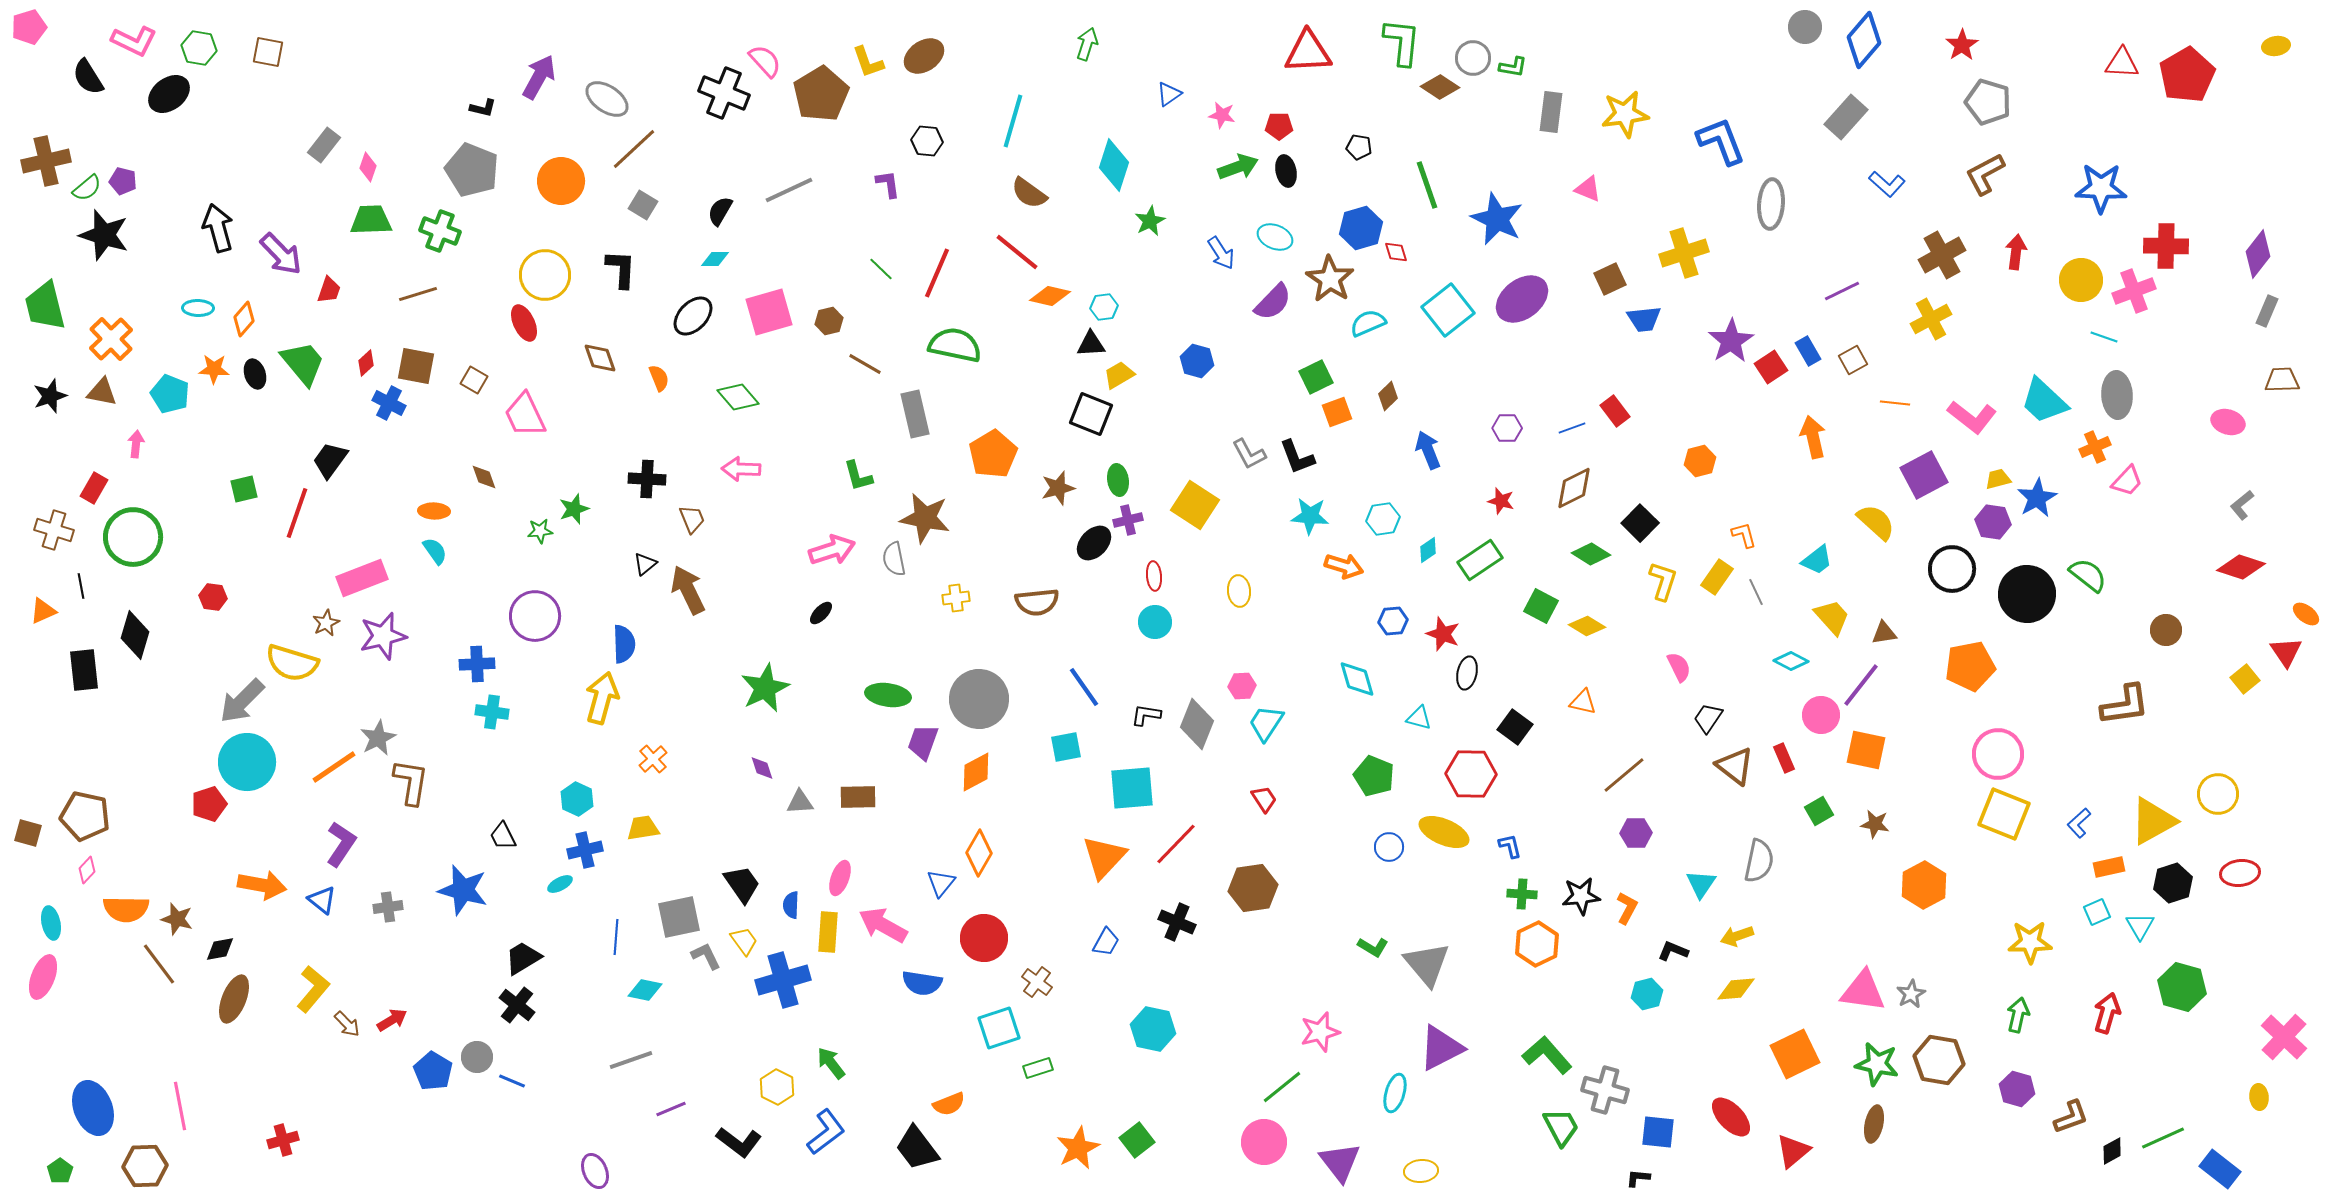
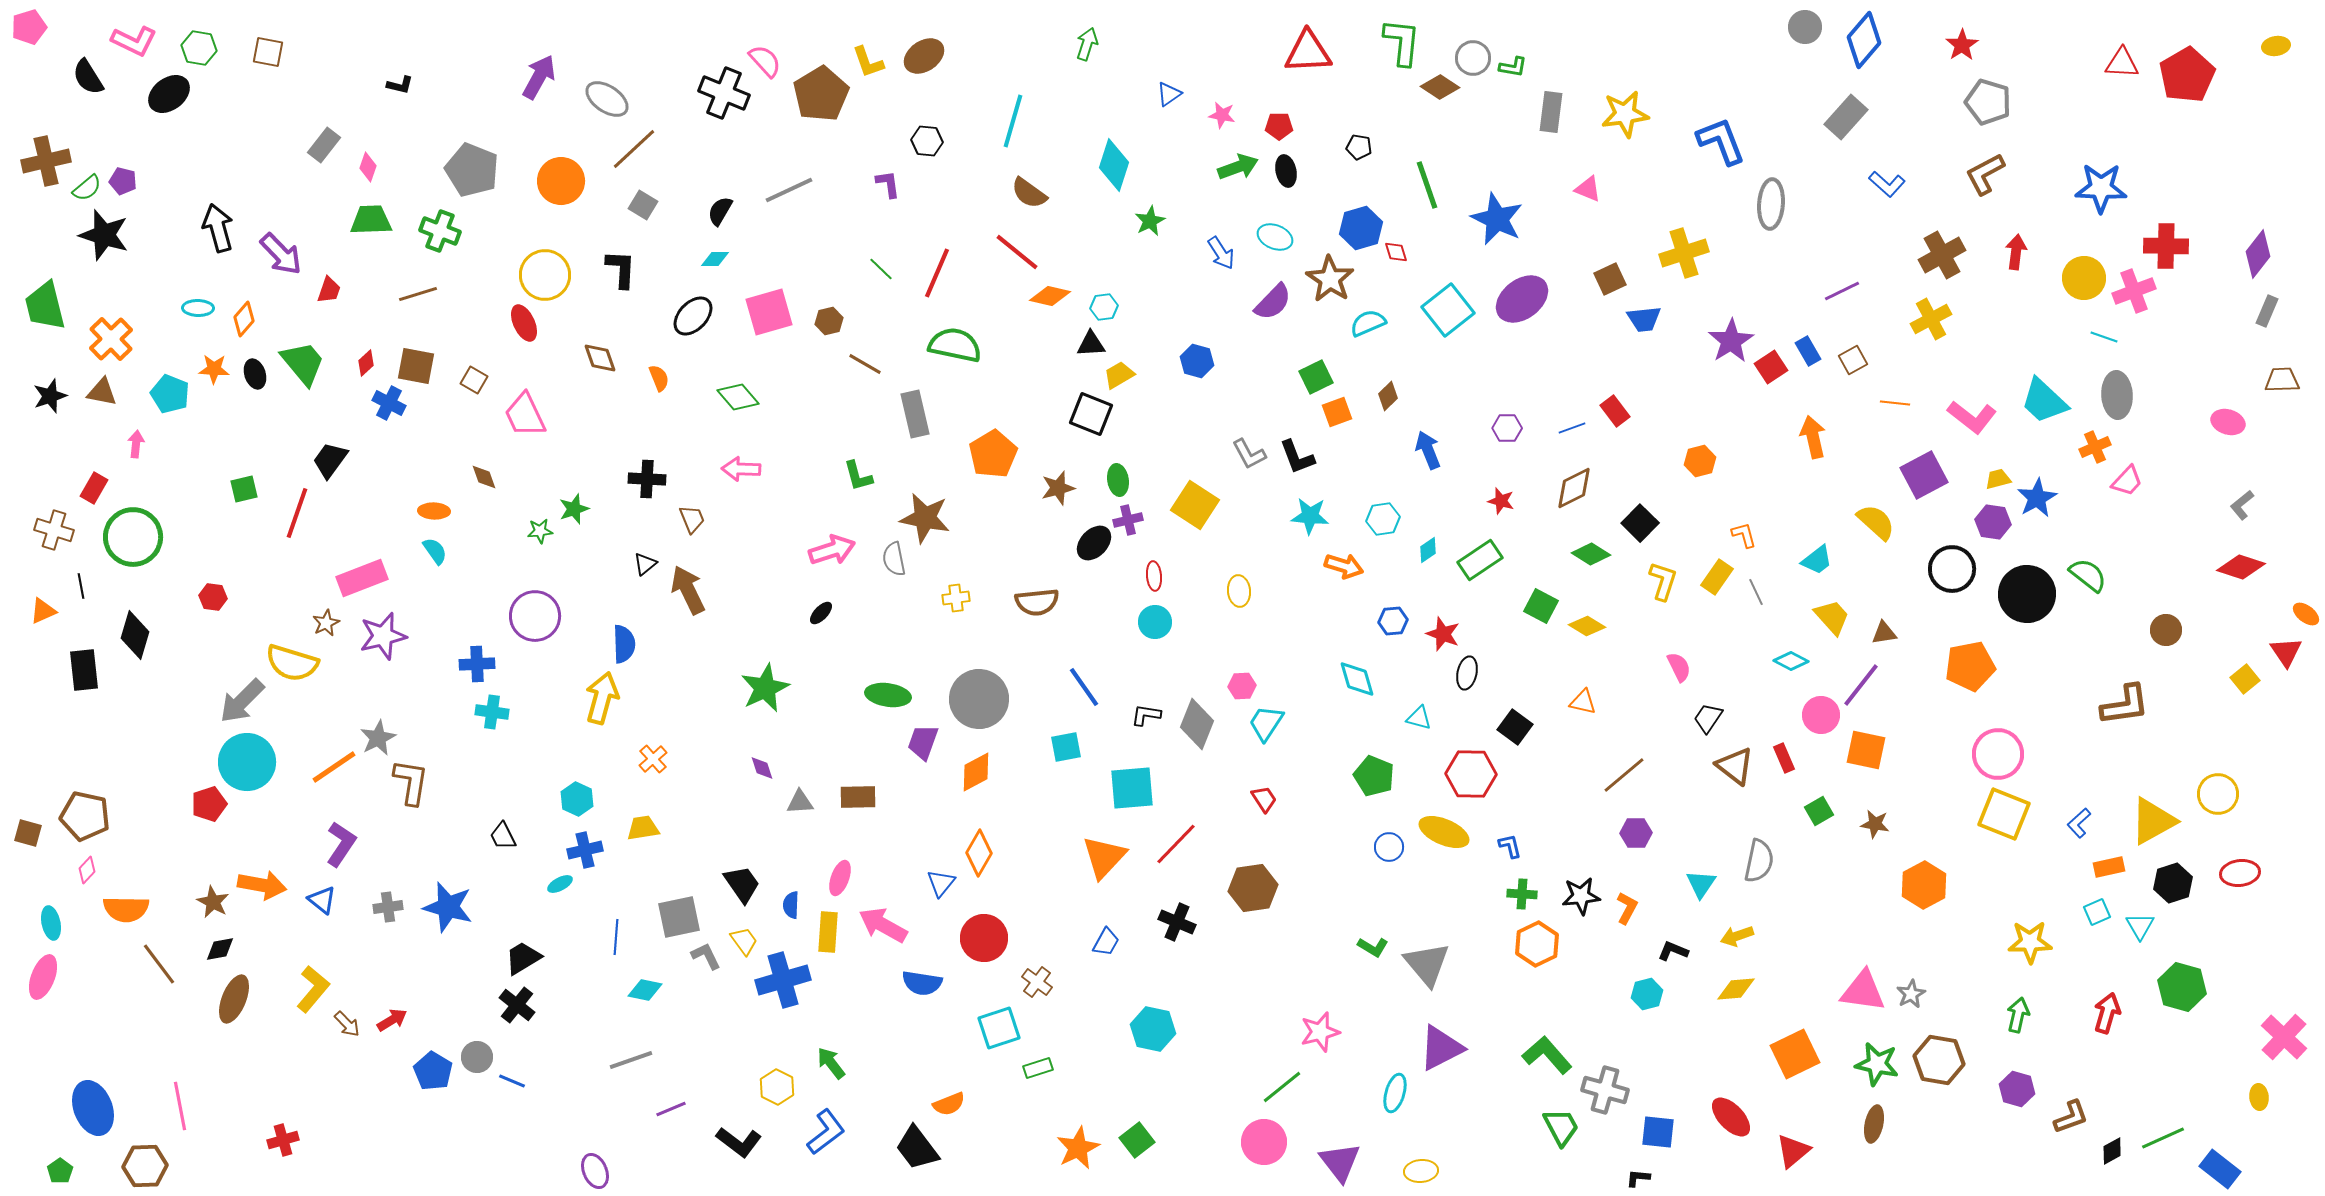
black L-shape at (483, 108): moved 83 px left, 23 px up
yellow circle at (2081, 280): moved 3 px right, 2 px up
blue star at (463, 890): moved 15 px left, 17 px down
brown star at (177, 919): moved 36 px right, 17 px up; rotated 12 degrees clockwise
